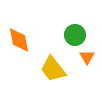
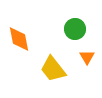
green circle: moved 6 px up
orange diamond: moved 1 px up
